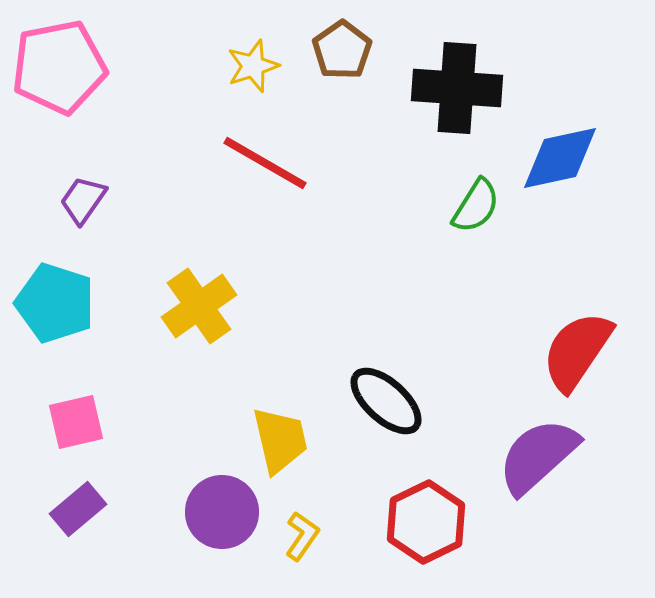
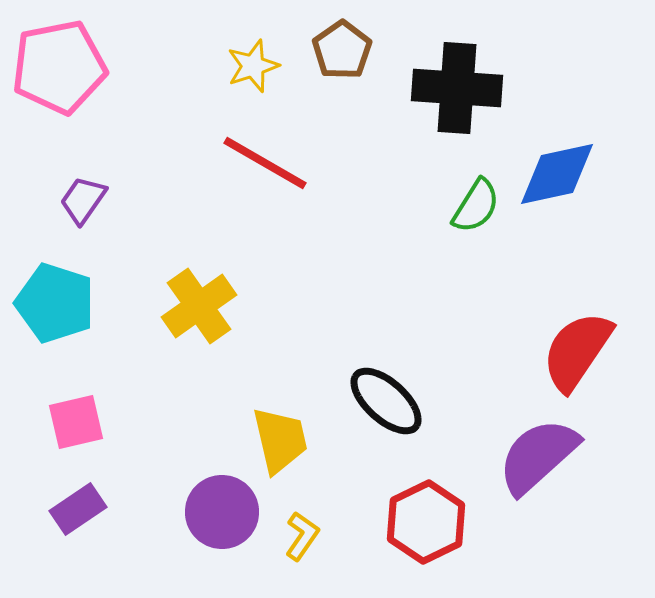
blue diamond: moved 3 px left, 16 px down
purple rectangle: rotated 6 degrees clockwise
